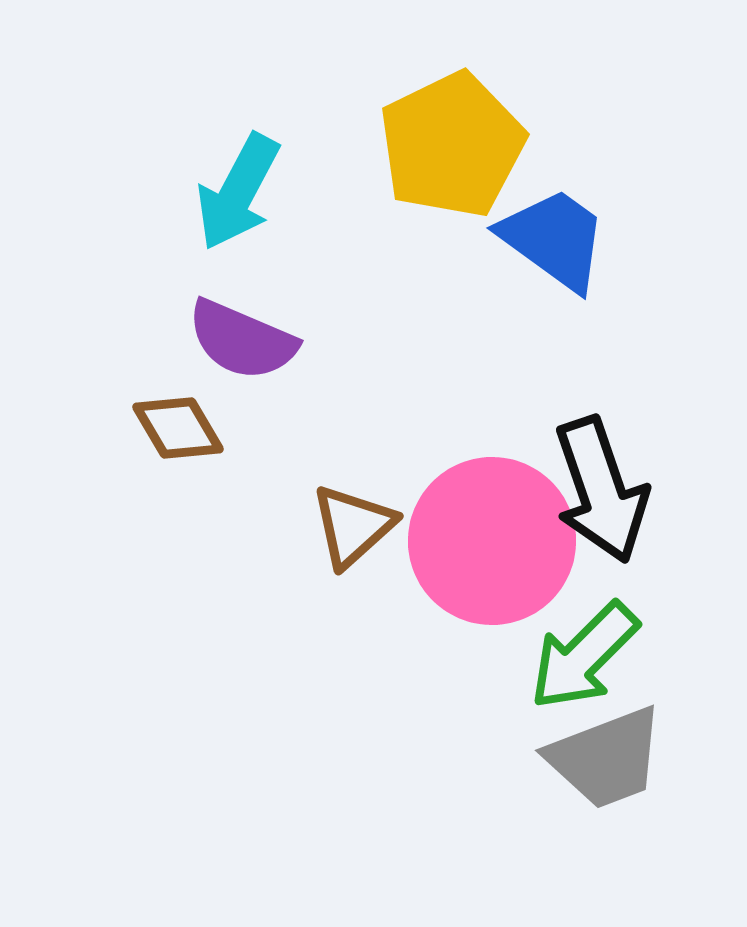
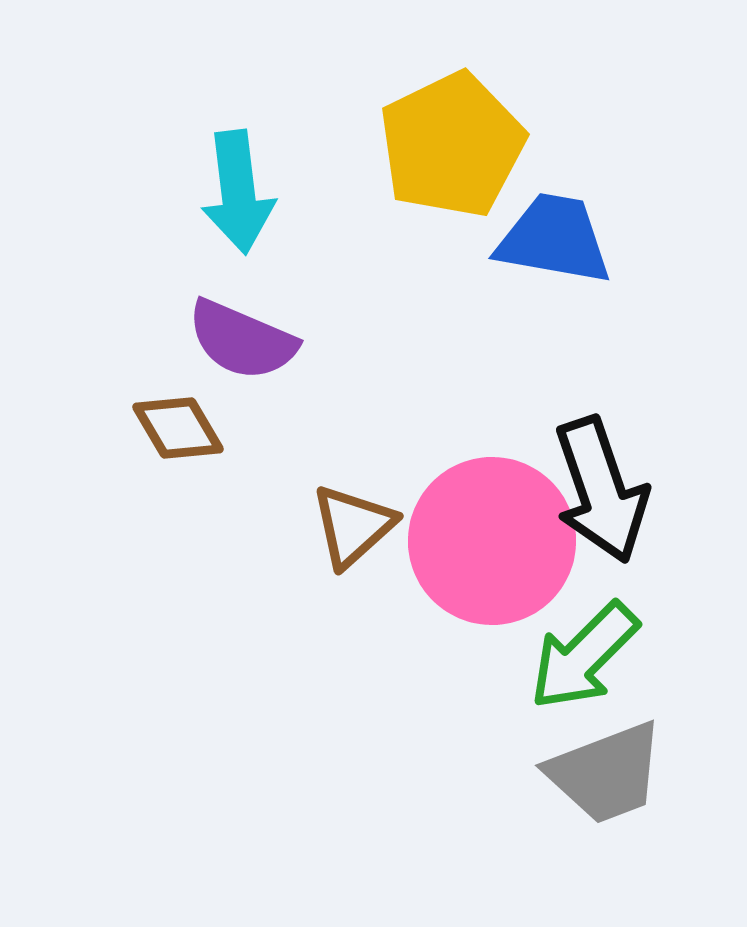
cyan arrow: rotated 35 degrees counterclockwise
blue trapezoid: rotated 26 degrees counterclockwise
gray trapezoid: moved 15 px down
